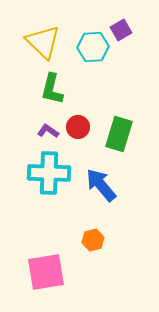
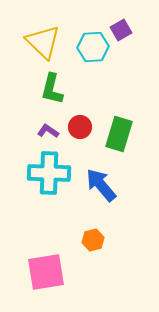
red circle: moved 2 px right
